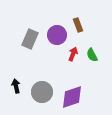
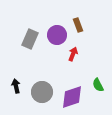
green semicircle: moved 6 px right, 30 px down
